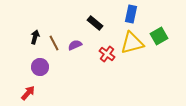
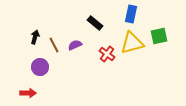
green square: rotated 18 degrees clockwise
brown line: moved 2 px down
red arrow: rotated 49 degrees clockwise
